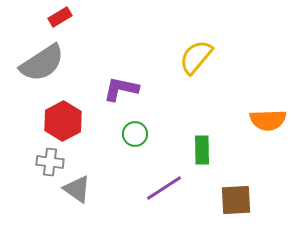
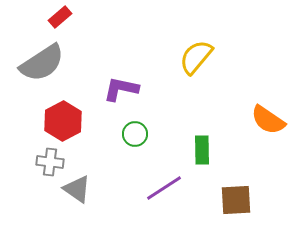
red rectangle: rotated 10 degrees counterclockwise
orange semicircle: rotated 36 degrees clockwise
